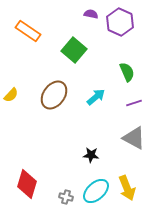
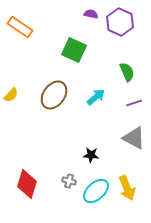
orange rectangle: moved 8 px left, 4 px up
green square: rotated 15 degrees counterclockwise
gray cross: moved 3 px right, 16 px up
